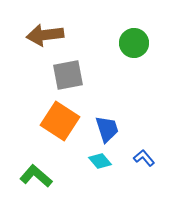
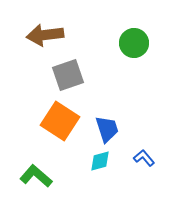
gray square: rotated 8 degrees counterclockwise
cyan diamond: rotated 65 degrees counterclockwise
